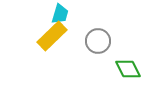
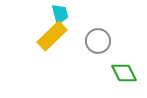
cyan trapezoid: rotated 30 degrees counterclockwise
green diamond: moved 4 px left, 4 px down
